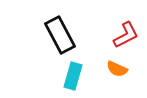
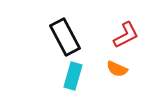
black rectangle: moved 5 px right, 2 px down
